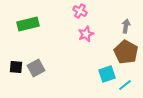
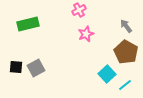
pink cross: moved 1 px left, 1 px up; rotated 32 degrees clockwise
gray arrow: rotated 48 degrees counterclockwise
cyan square: rotated 24 degrees counterclockwise
